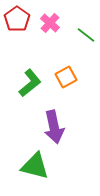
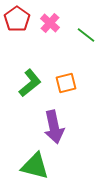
orange square: moved 6 px down; rotated 15 degrees clockwise
